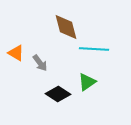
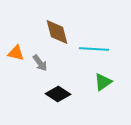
brown diamond: moved 9 px left, 5 px down
orange triangle: rotated 18 degrees counterclockwise
green triangle: moved 16 px right
